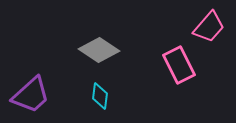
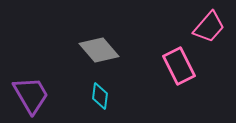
gray diamond: rotated 15 degrees clockwise
pink rectangle: moved 1 px down
purple trapezoid: rotated 78 degrees counterclockwise
